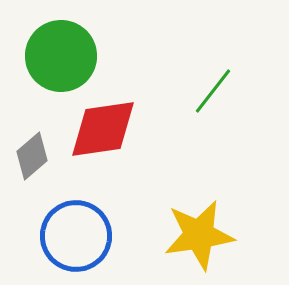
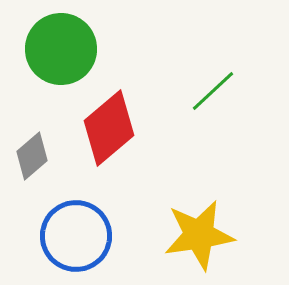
green circle: moved 7 px up
green line: rotated 9 degrees clockwise
red diamond: moved 6 px right, 1 px up; rotated 32 degrees counterclockwise
